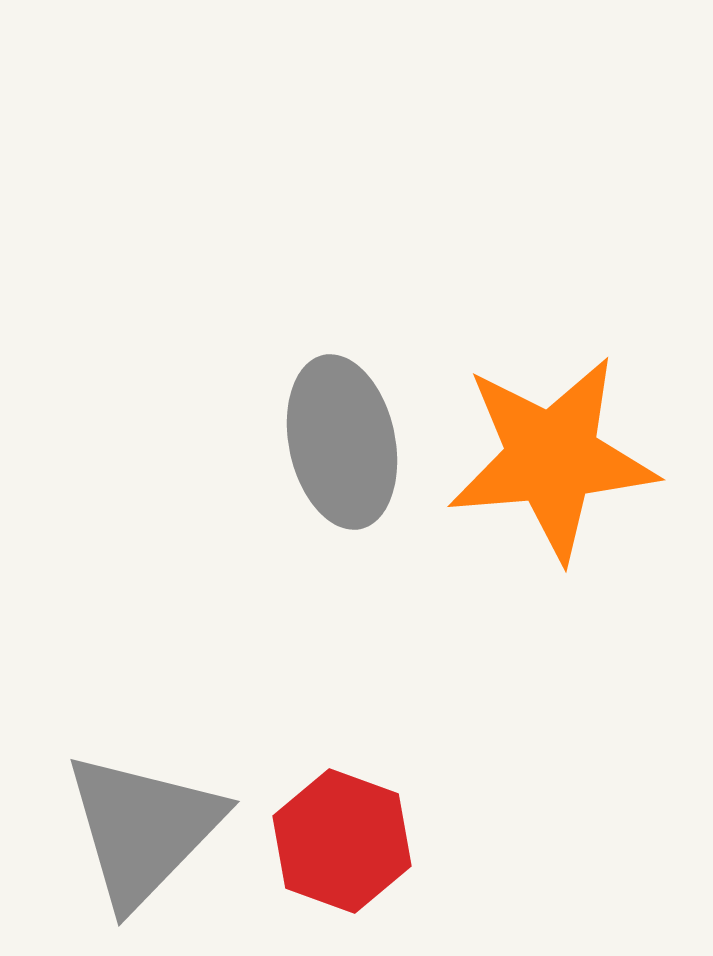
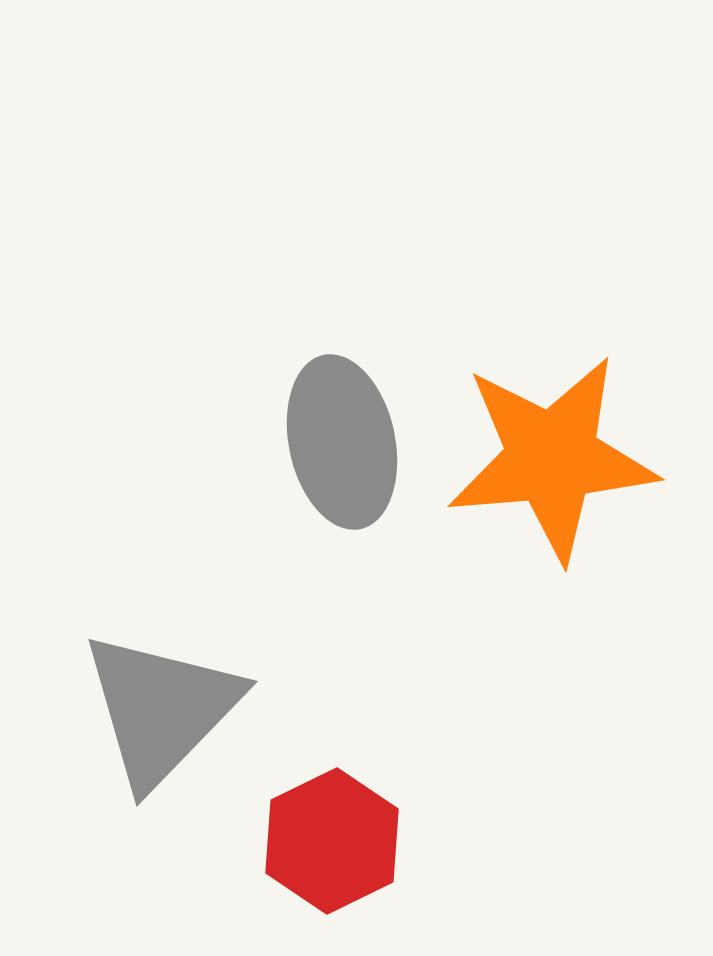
gray triangle: moved 18 px right, 120 px up
red hexagon: moved 10 px left; rotated 14 degrees clockwise
